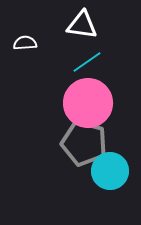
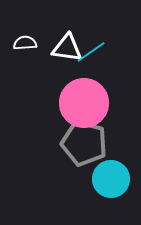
white triangle: moved 15 px left, 23 px down
cyan line: moved 4 px right, 10 px up
pink circle: moved 4 px left
cyan circle: moved 1 px right, 8 px down
